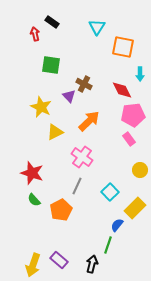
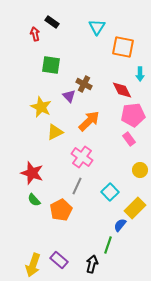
blue semicircle: moved 3 px right
